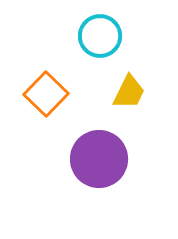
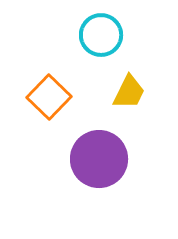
cyan circle: moved 1 px right, 1 px up
orange square: moved 3 px right, 3 px down
